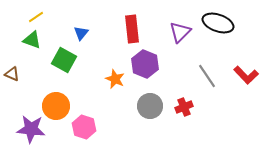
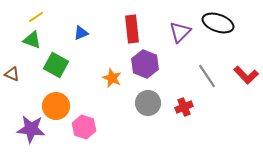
blue triangle: rotated 28 degrees clockwise
green square: moved 8 px left, 5 px down
orange star: moved 3 px left, 1 px up
gray circle: moved 2 px left, 3 px up
